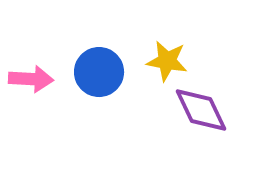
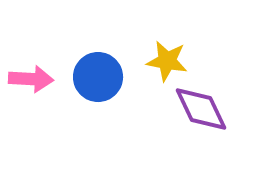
blue circle: moved 1 px left, 5 px down
purple diamond: moved 1 px up
